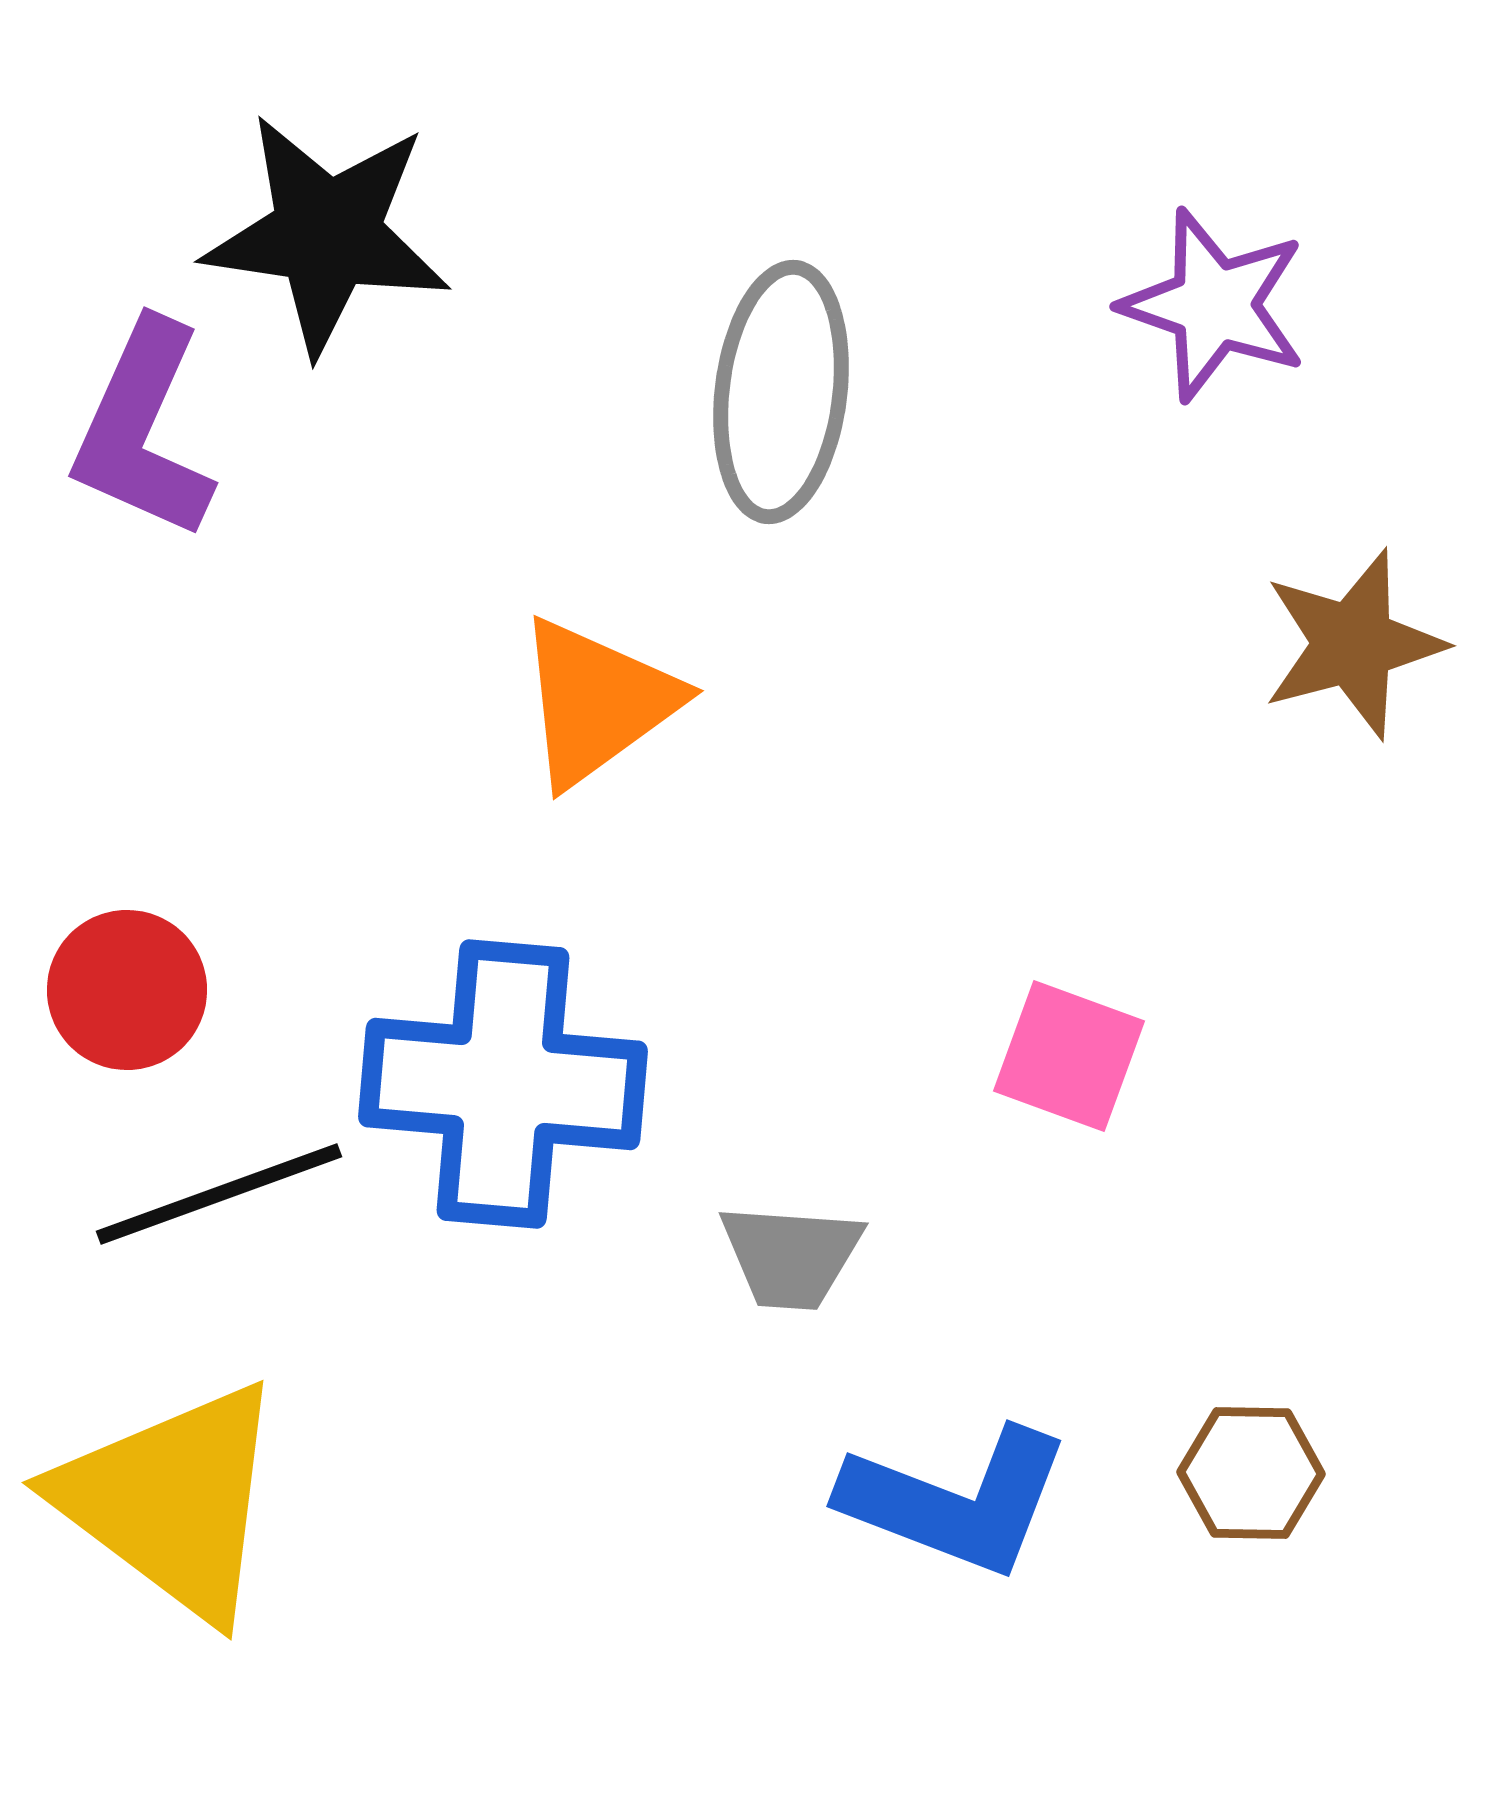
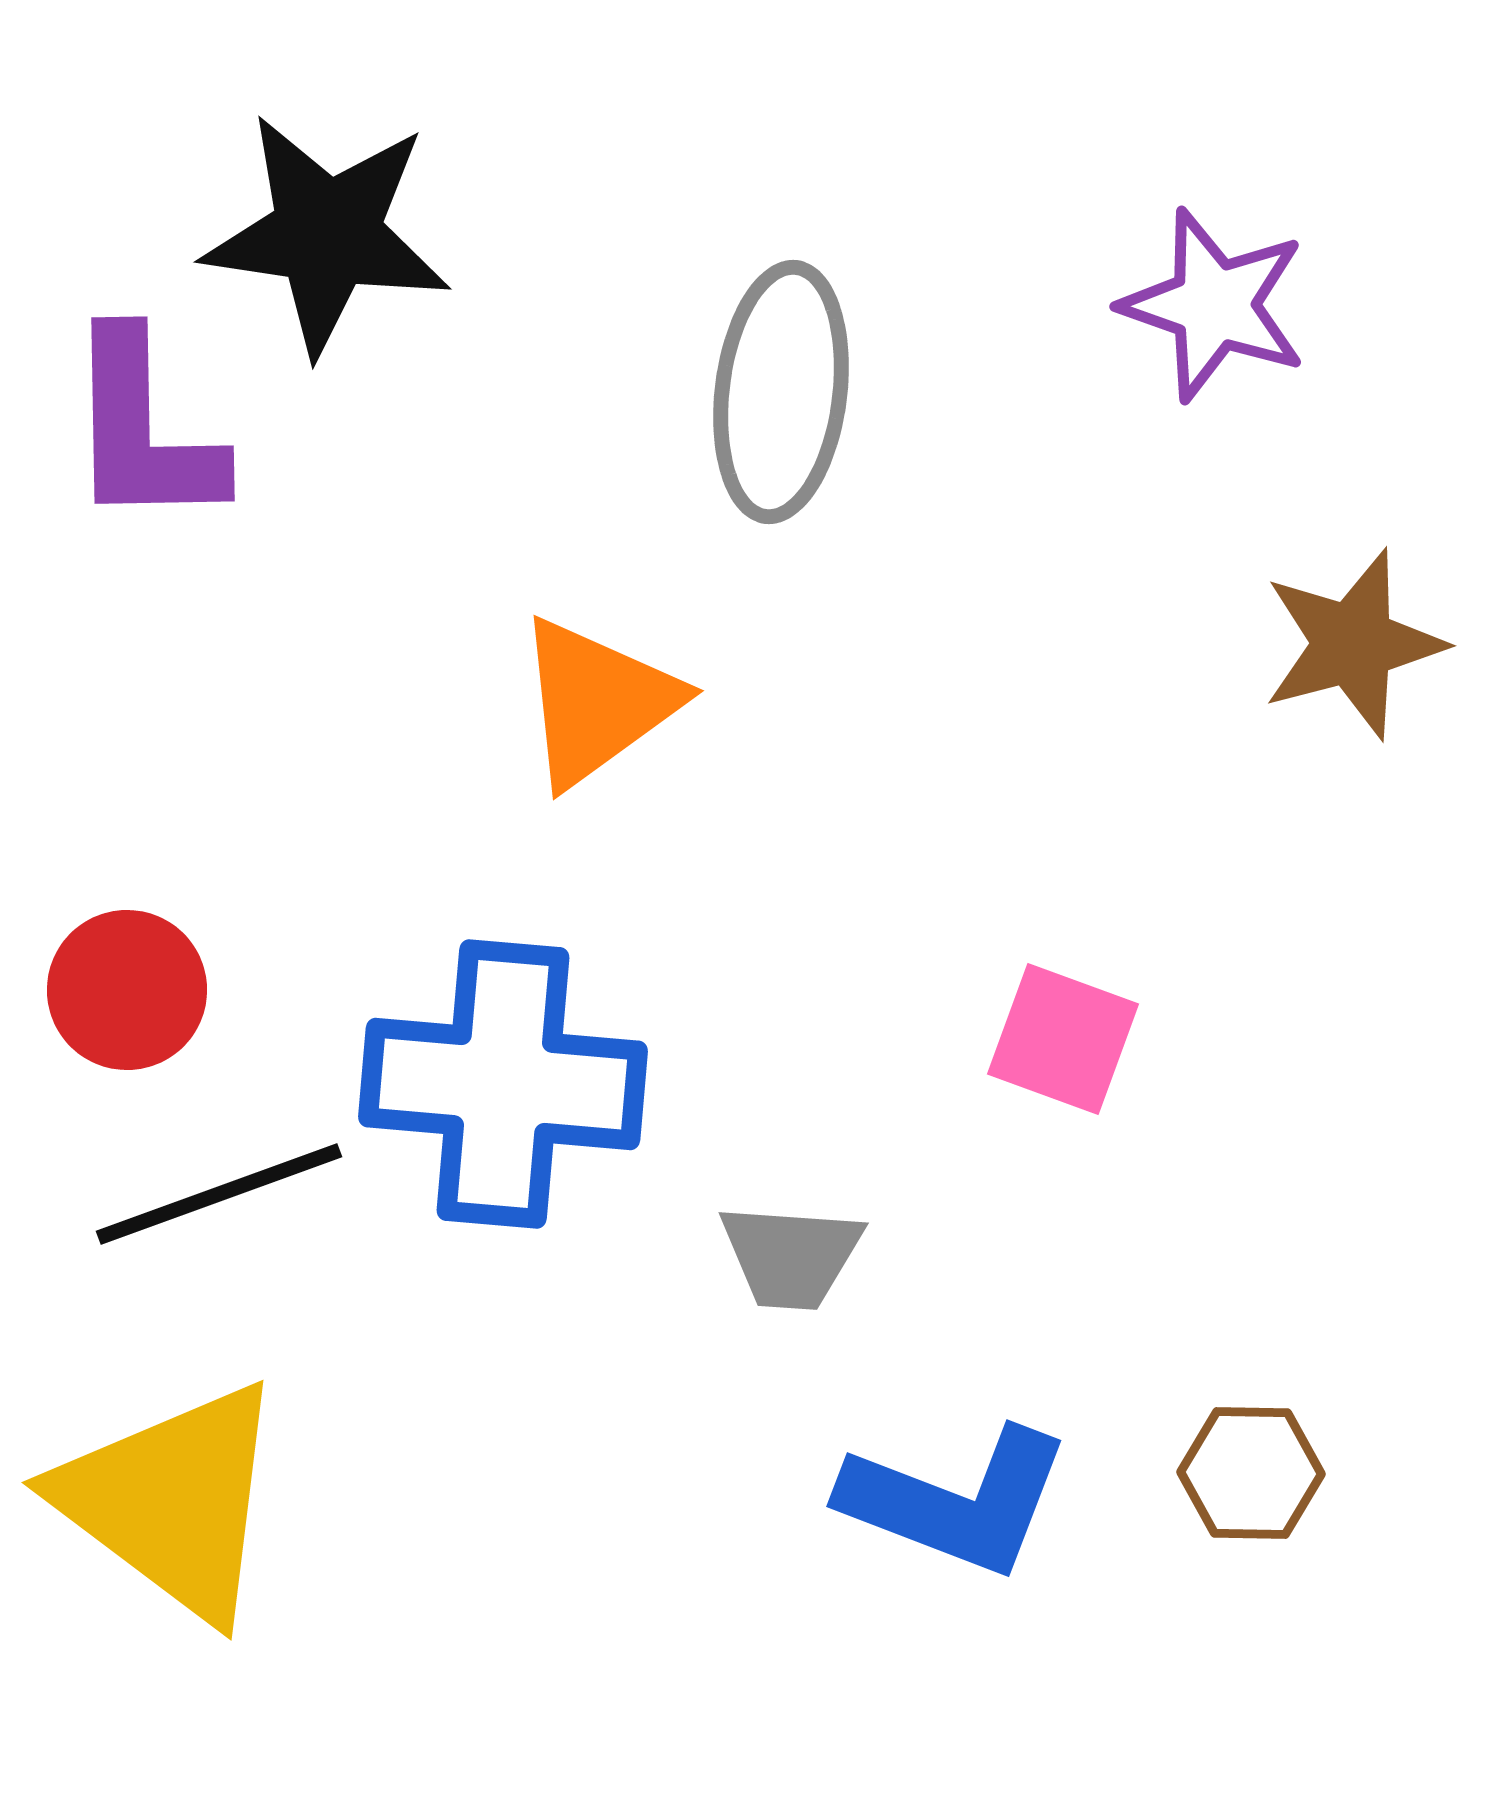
purple L-shape: rotated 25 degrees counterclockwise
pink square: moved 6 px left, 17 px up
